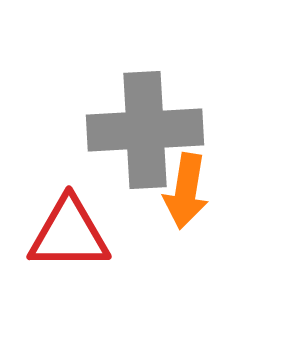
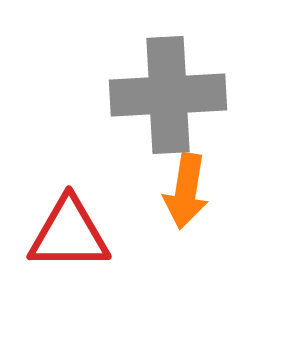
gray cross: moved 23 px right, 35 px up
